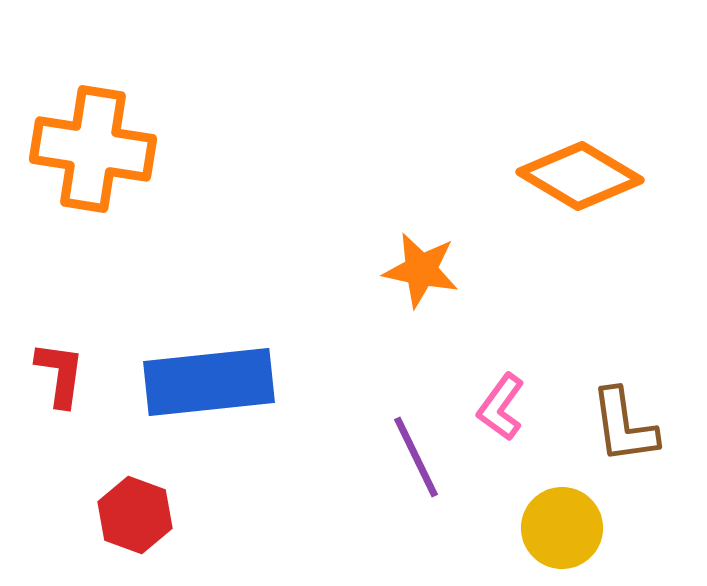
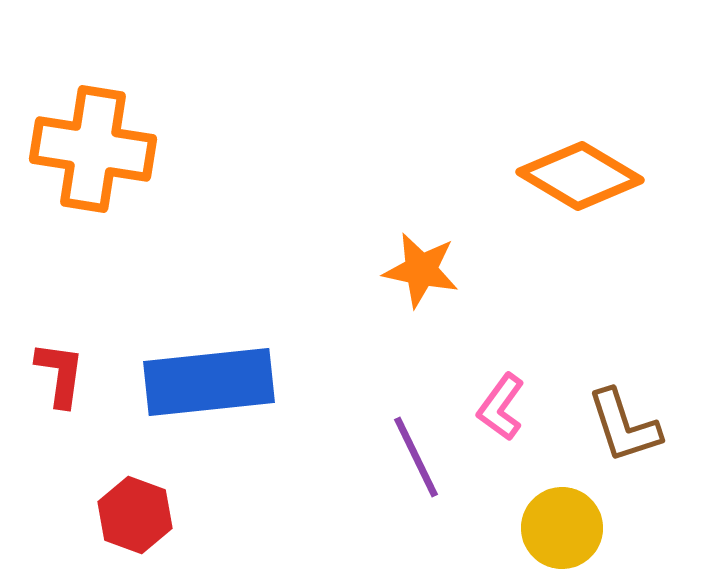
brown L-shape: rotated 10 degrees counterclockwise
